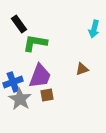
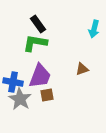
black rectangle: moved 19 px right
blue cross: rotated 30 degrees clockwise
